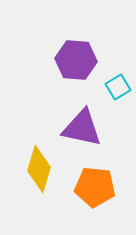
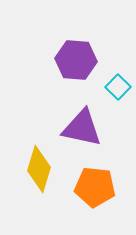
cyan square: rotated 15 degrees counterclockwise
